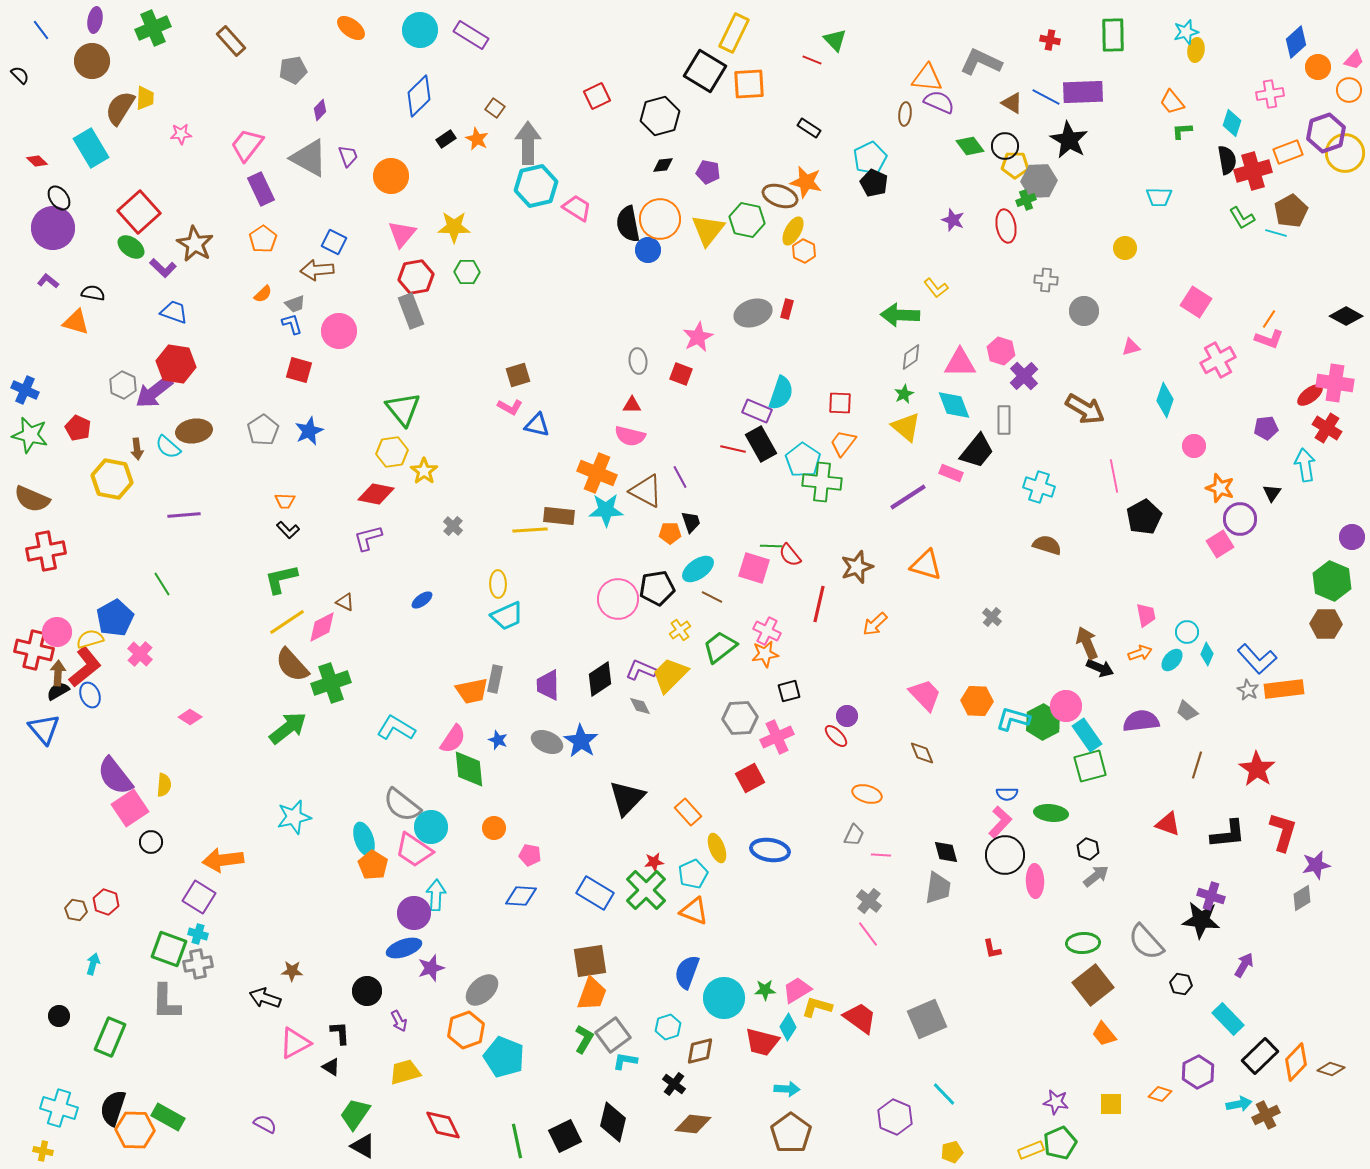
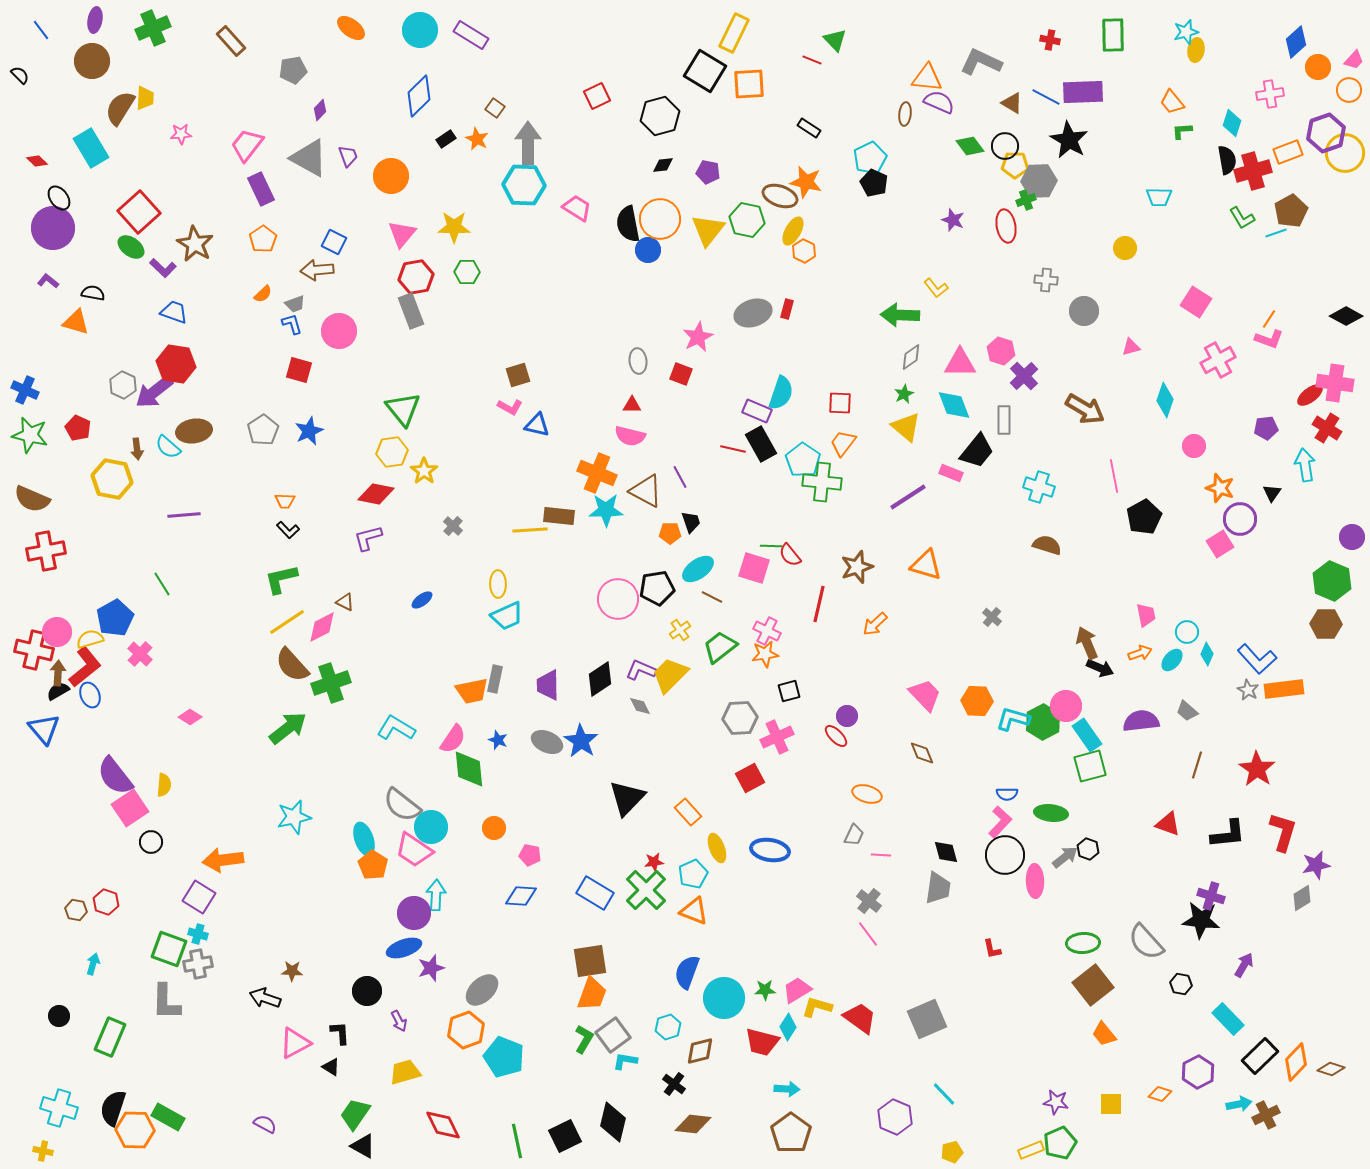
cyan hexagon at (536, 186): moved 12 px left, 1 px up; rotated 15 degrees clockwise
cyan line at (1276, 233): rotated 35 degrees counterclockwise
gray arrow at (1096, 876): moved 31 px left, 19 px up
